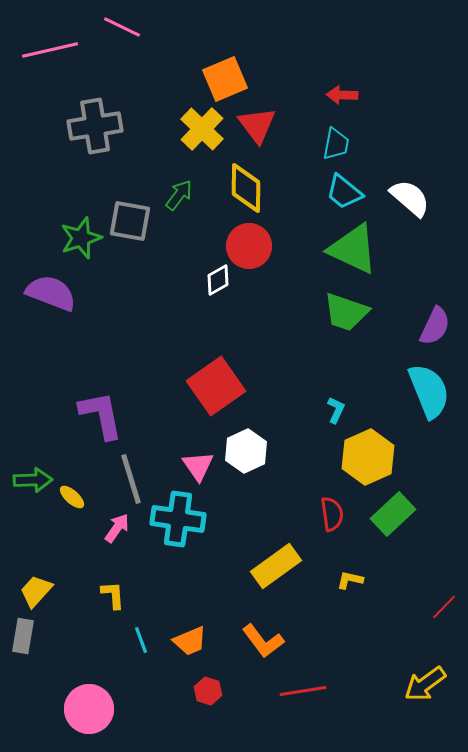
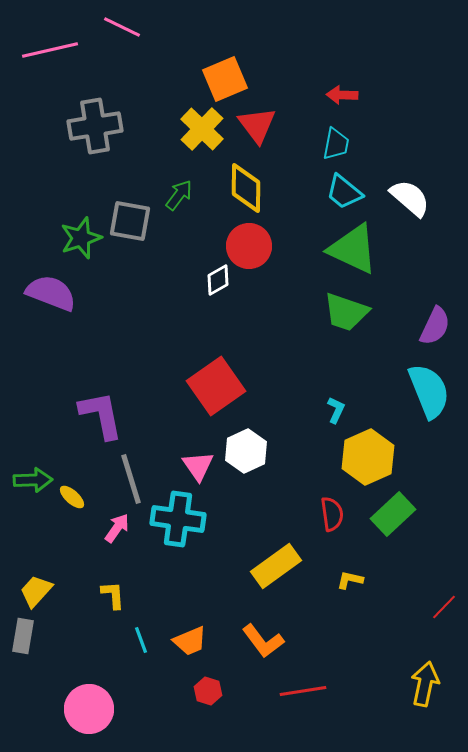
yellow arrow at (425, 684): rotated 138 degrees clockwise
